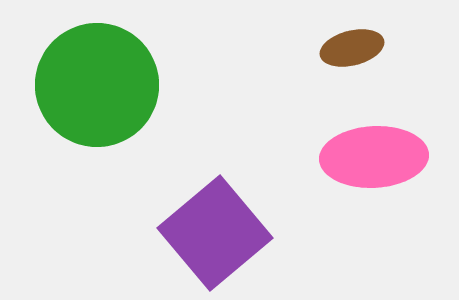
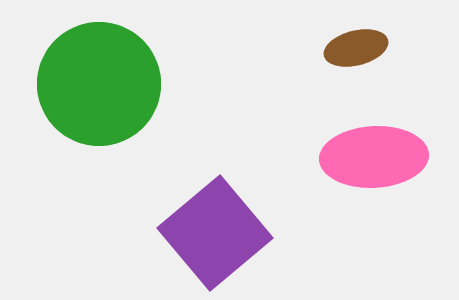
brown ellipse: moved 4 px right
green circle: moved 2 px right, 1 px up
